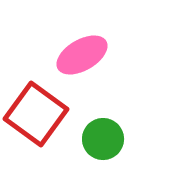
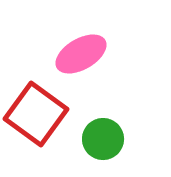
pink ellipse: moved 1 px left, 1 px up
